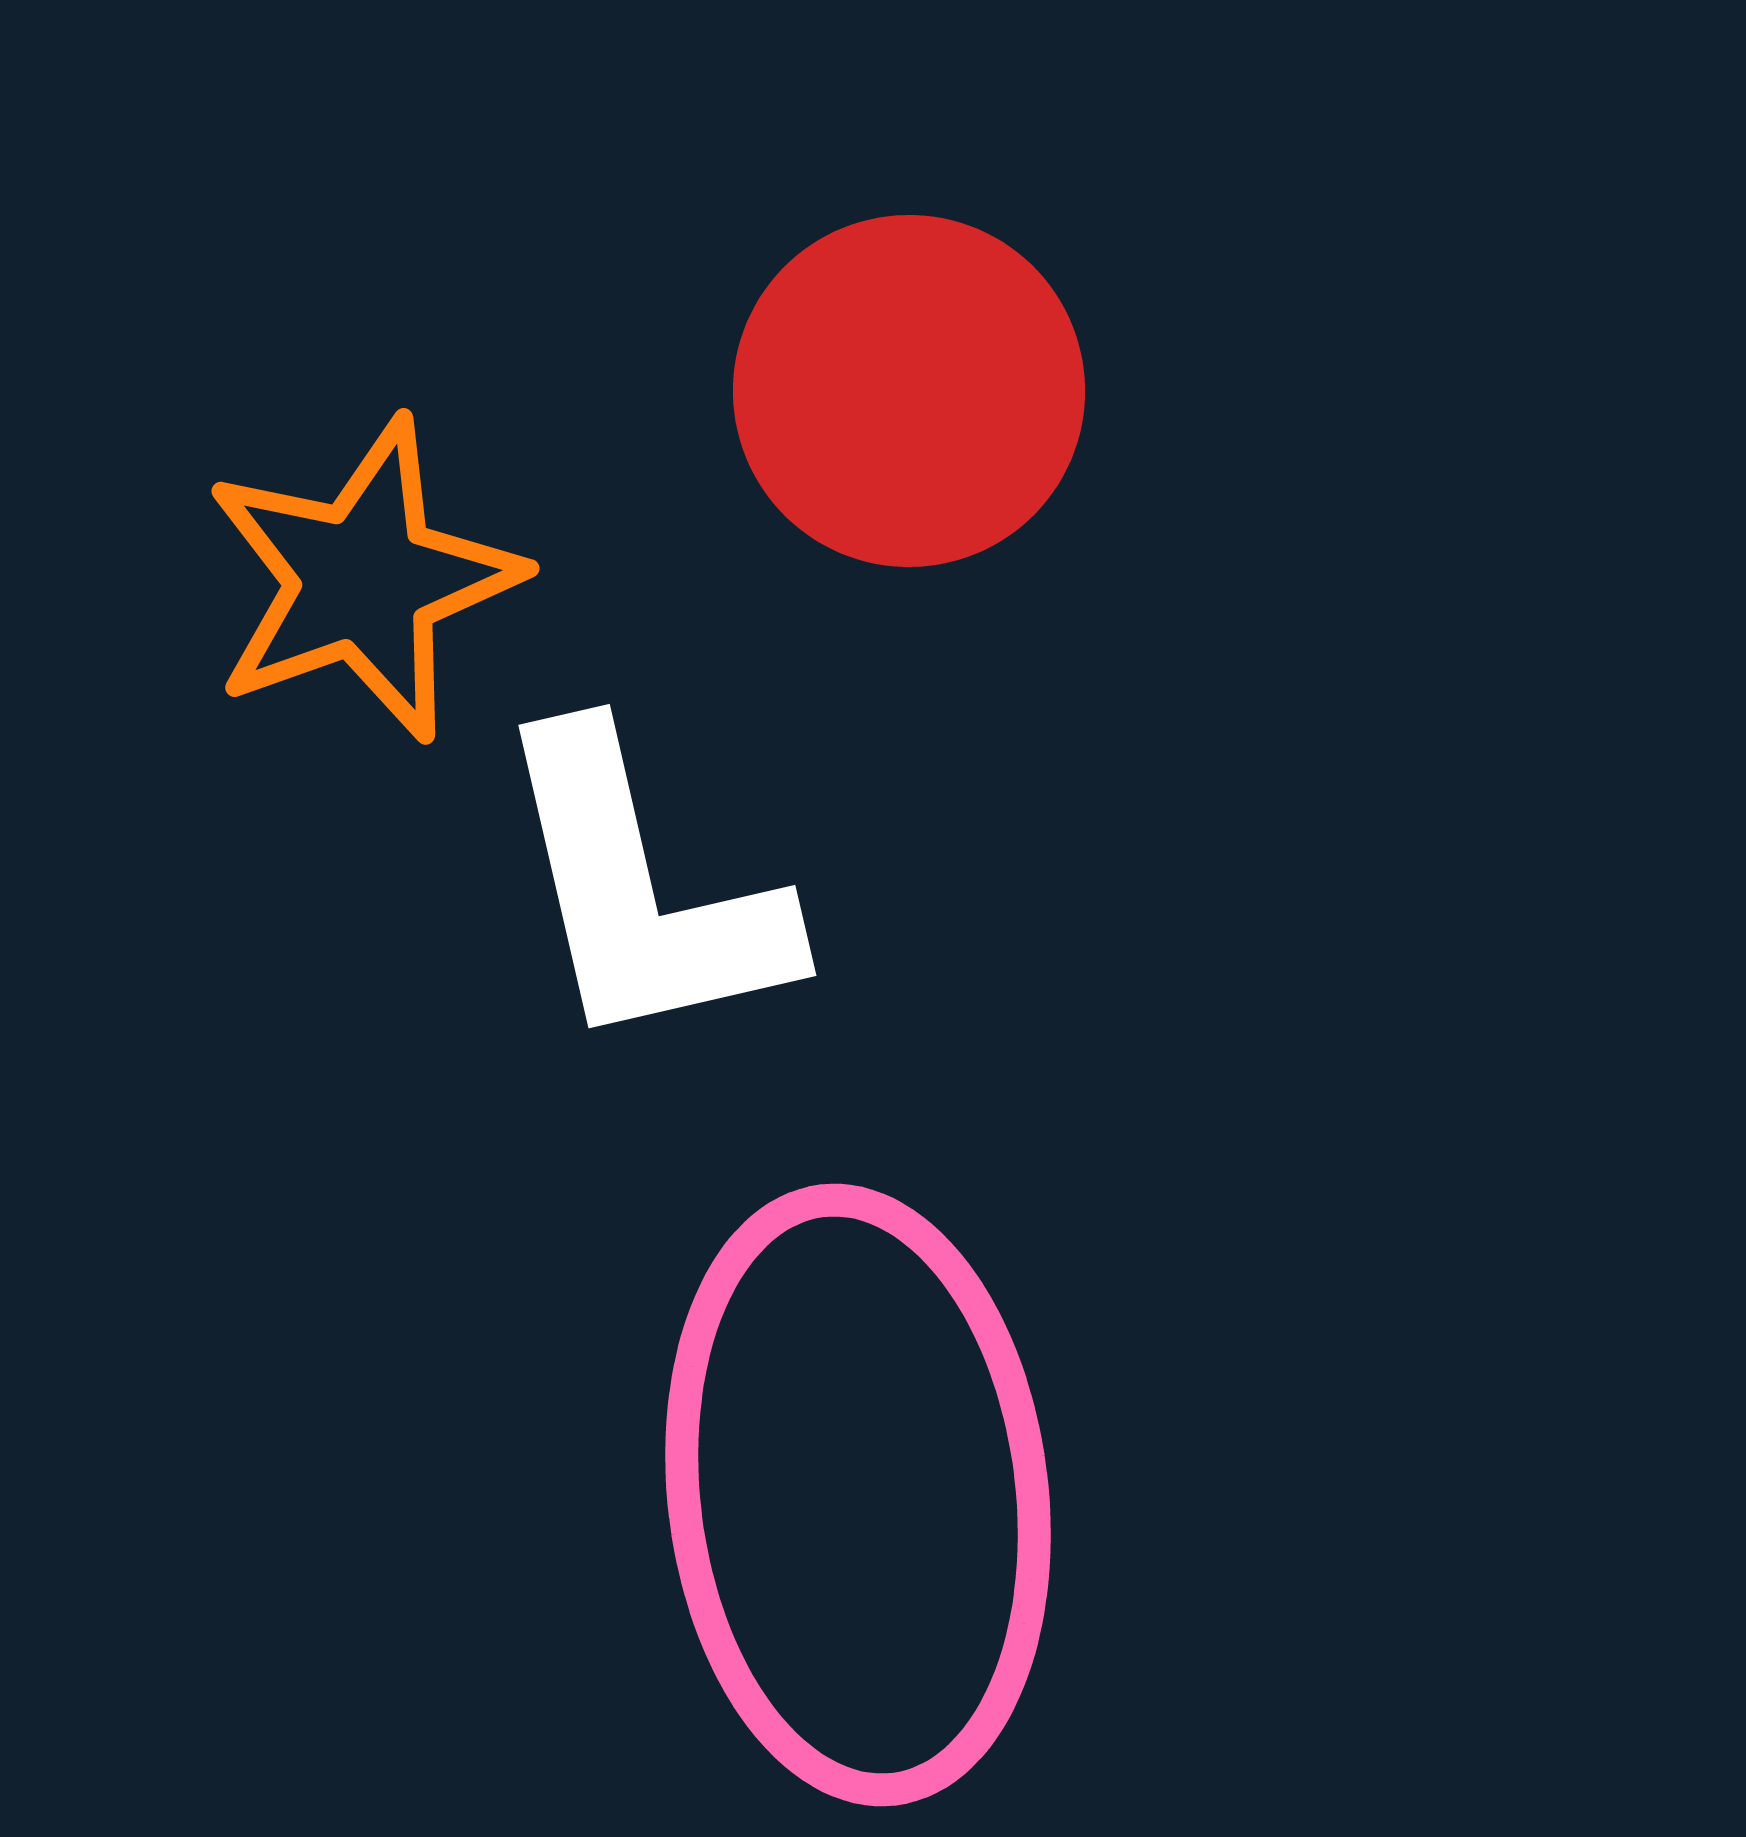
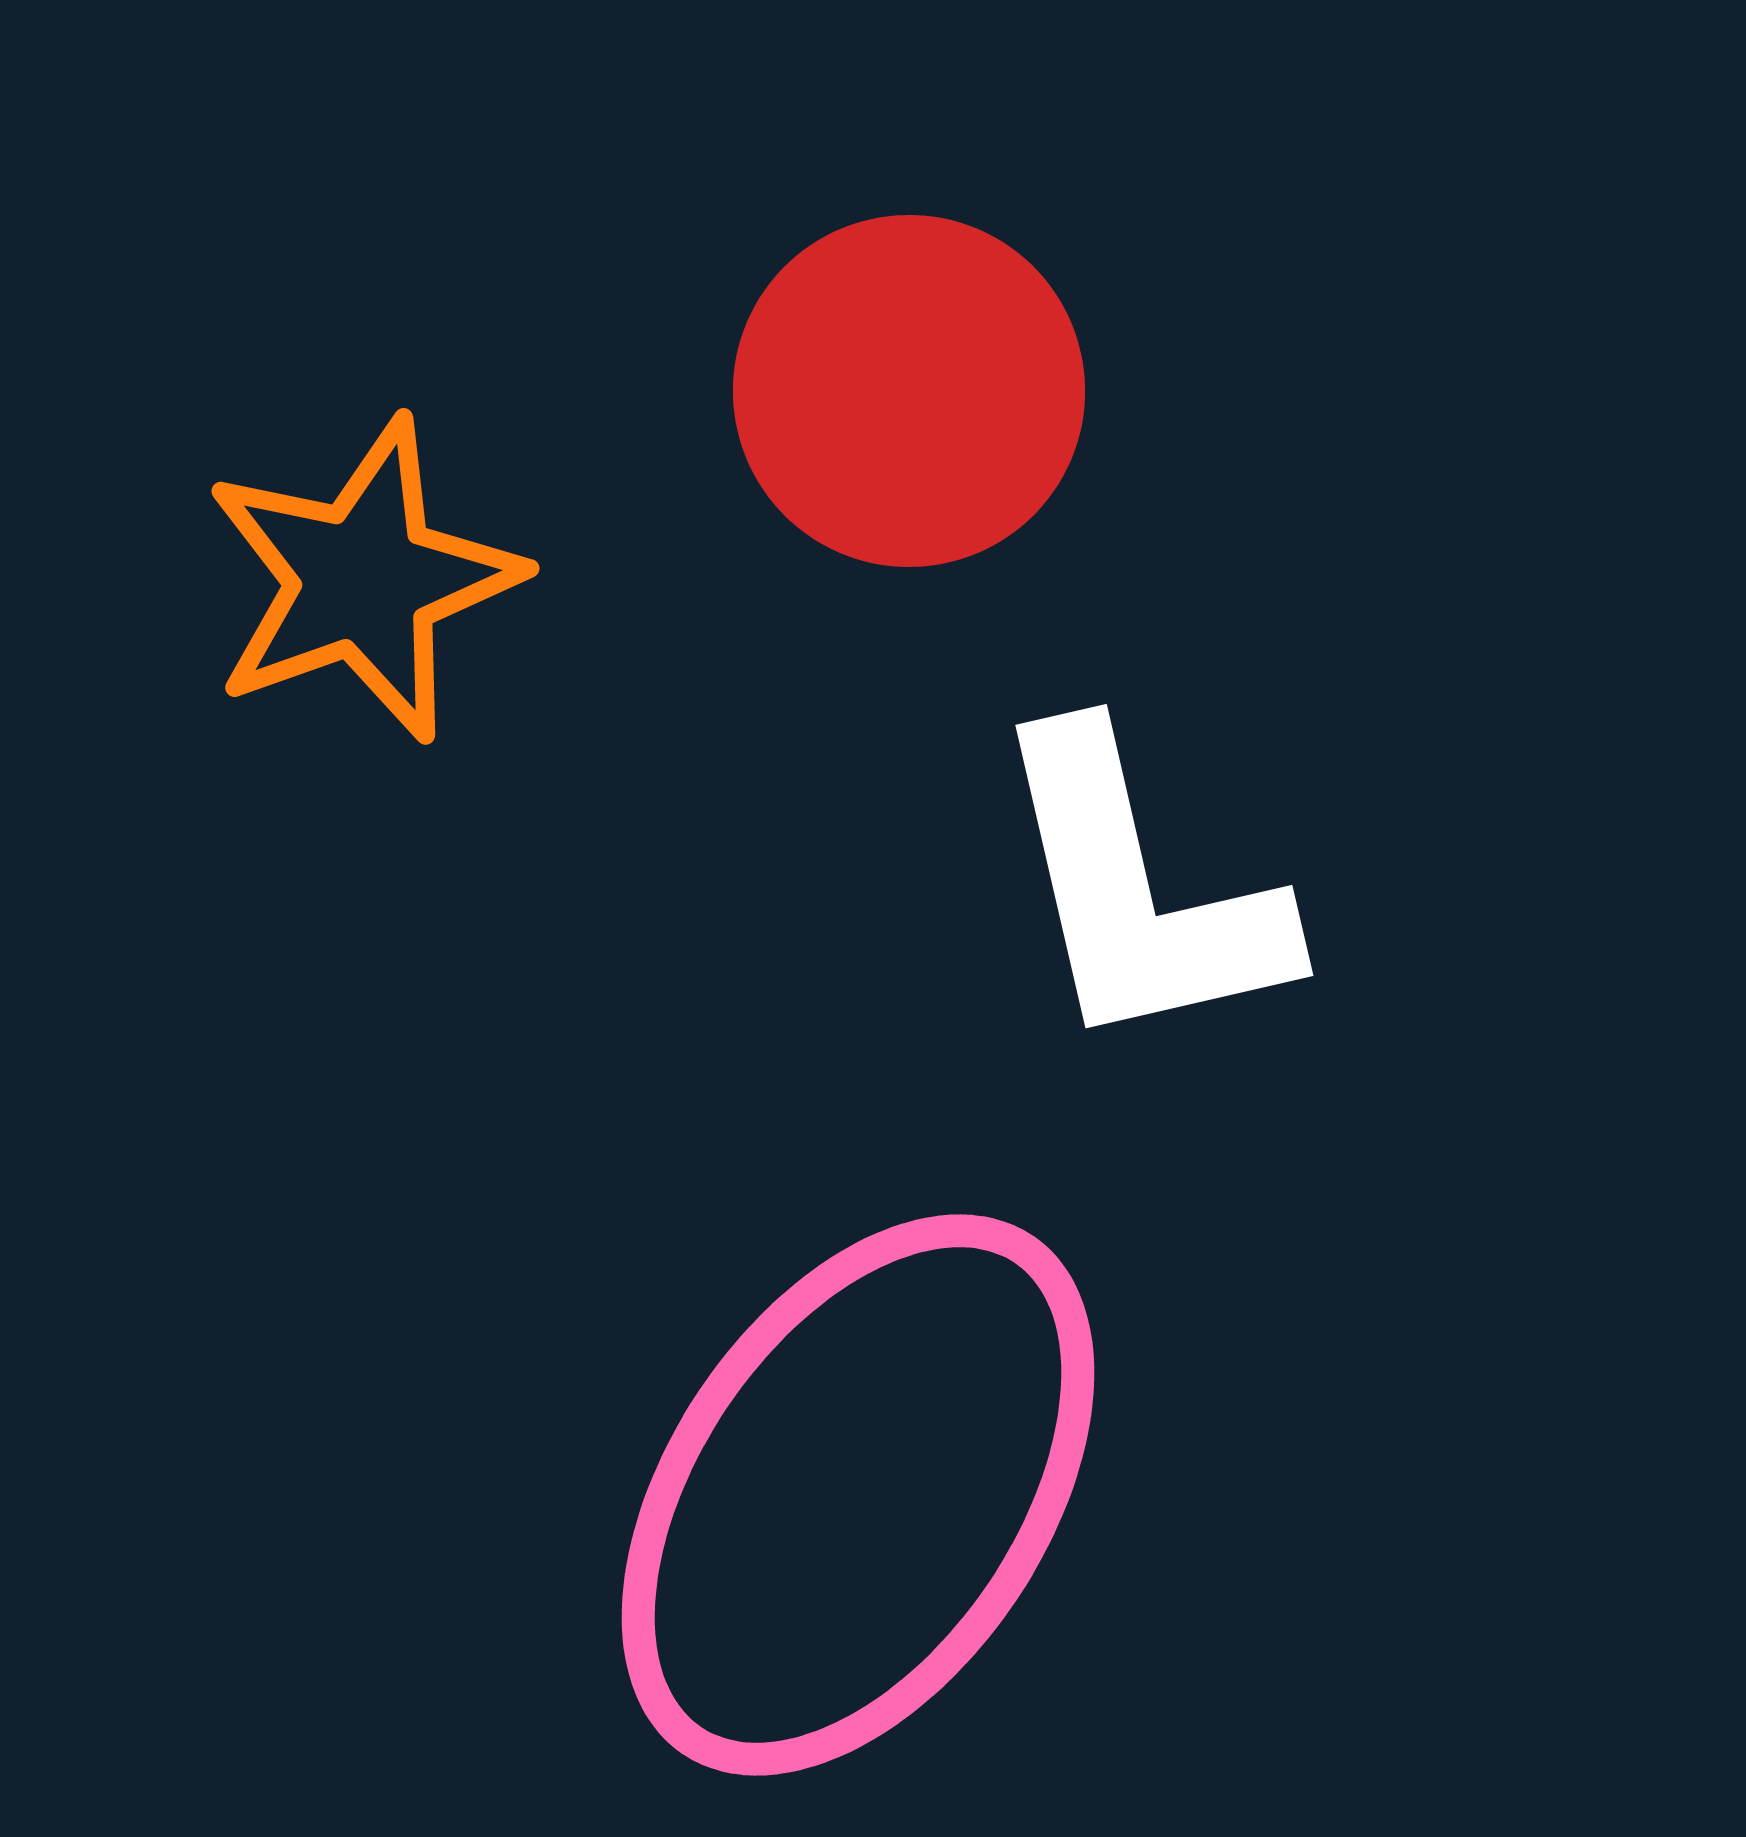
white L-shape: moved 497 px right
pink ellipse: rotated 41 degrees clockwise
